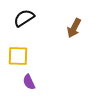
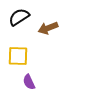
black semicircle: moved 5 px left, 1 px up
brown arrow: moved 26 px left; rotated 42 degrees clockwise
